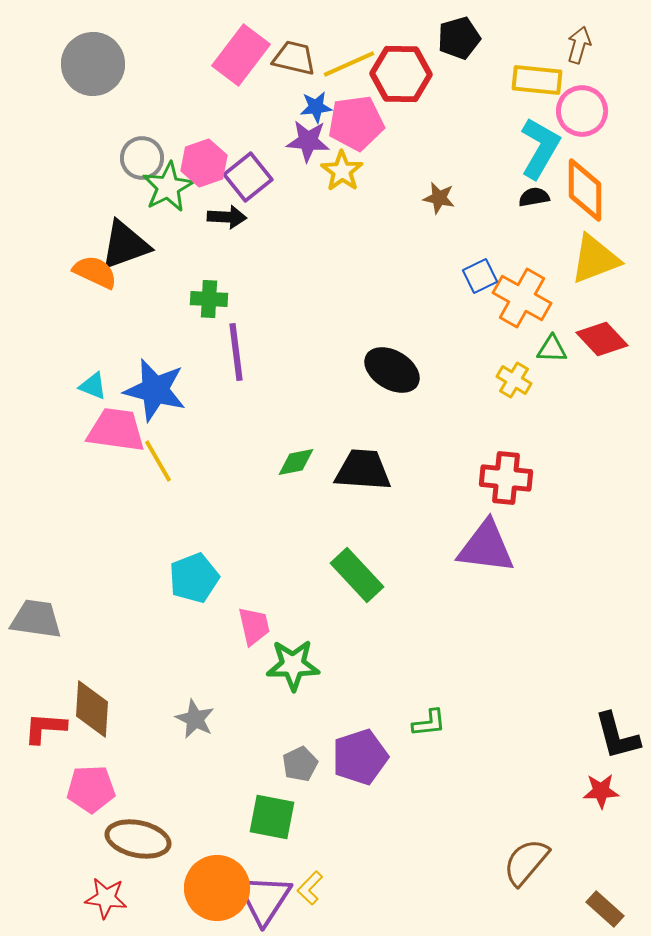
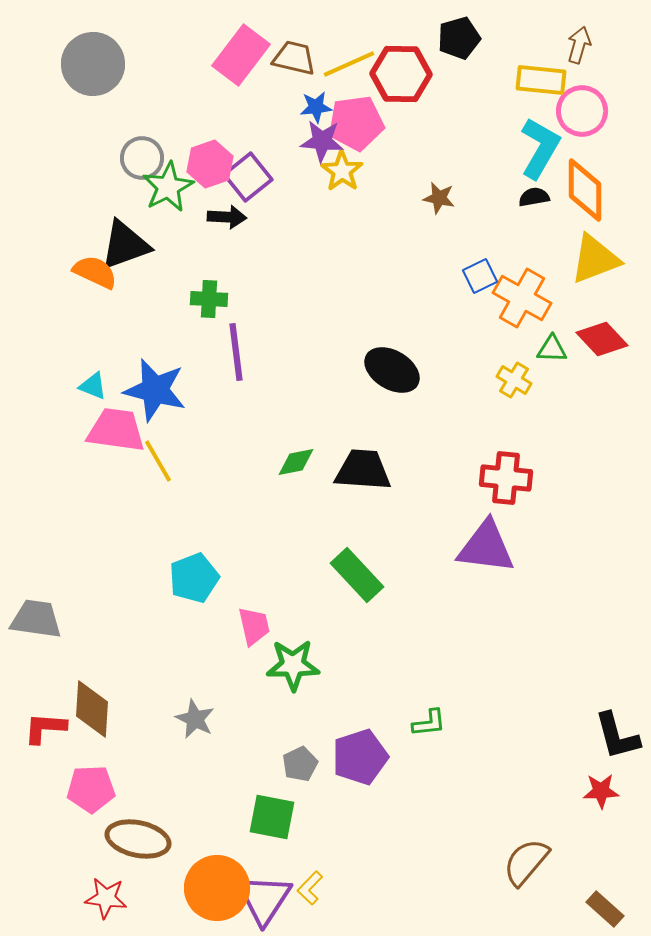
yellow rectangle at (537, 80): moved 4 px right
purple star at (308, 141): moved 14 px right
pink hexagon at (204, 163): moved 6 px right, 1 px down
